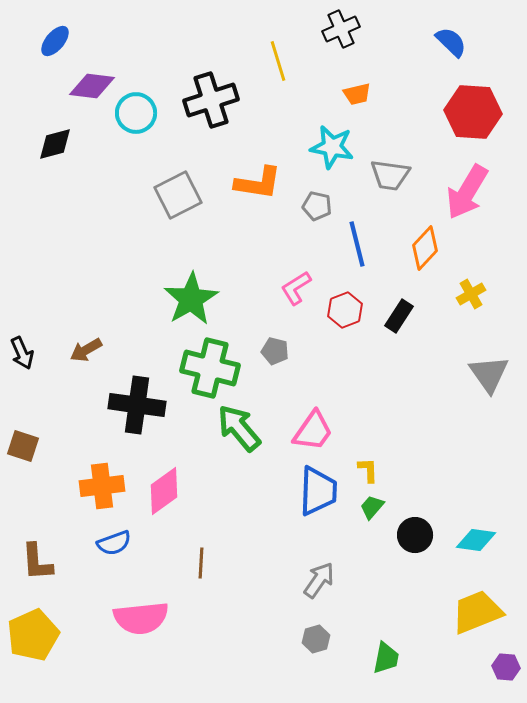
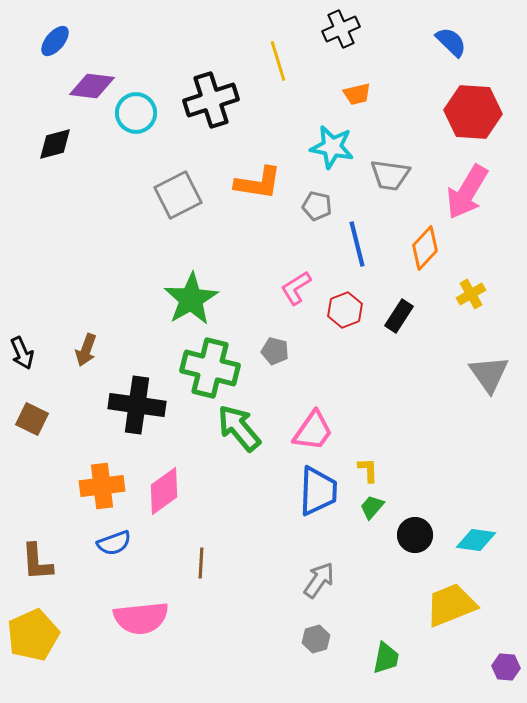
brown arrow at (86, 350): rotated 40 degrees counterclockwise
brown square at (23, 446): moved 9 px right, 27 px up; rotated 8 degrees clockwise
yellow trapezoid at (477, 612): moved 26 px left, 7 px up
